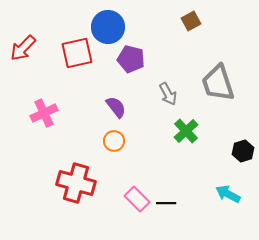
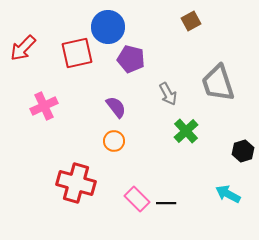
pink cross: moved 7 px up
